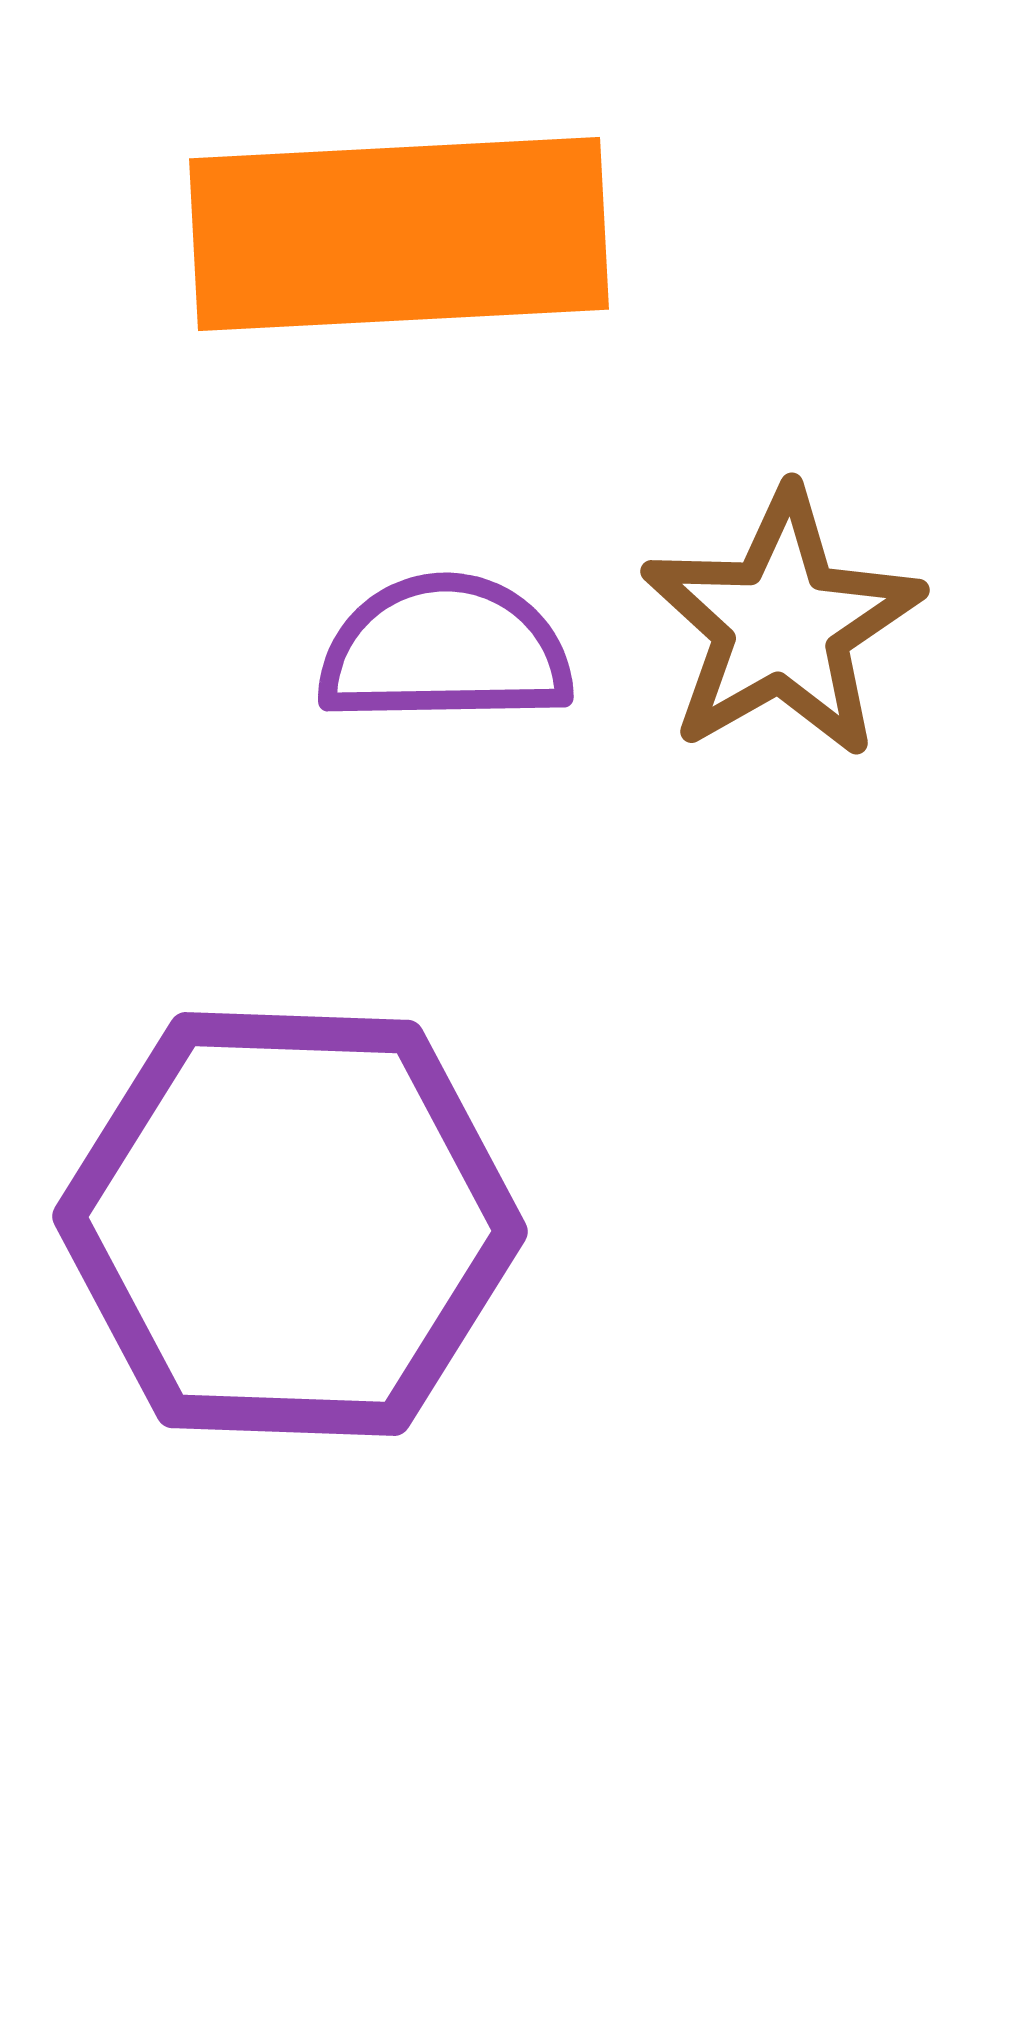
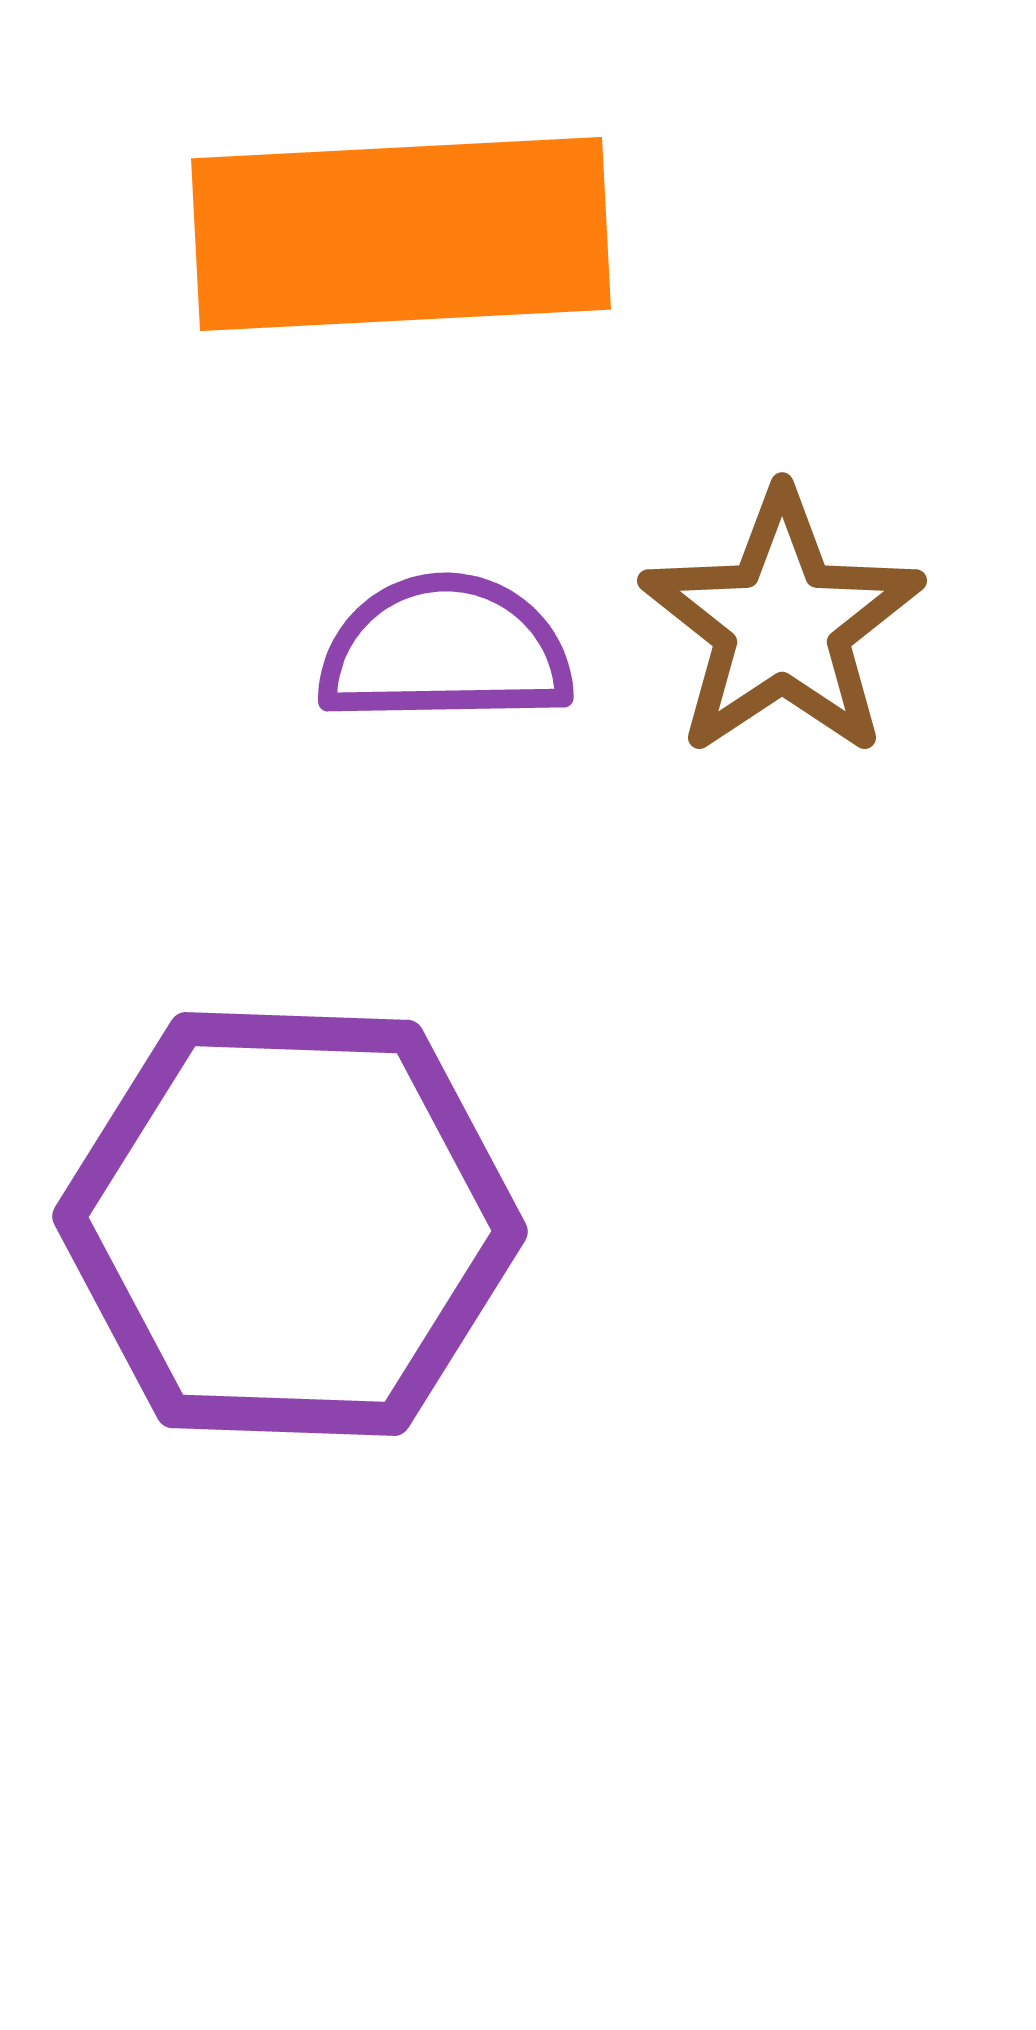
orange rectangle: moved 2 px right
brown star: rotated 4 degrees counterclockwise
